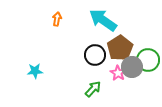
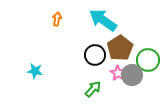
gray circle: moved 8 px down
cyan star: rotated 14 degrees clockwise
